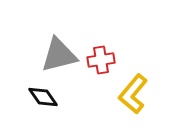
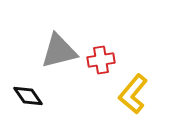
gray triangle: moved 4 px up
black diamond: moved 15 px left, 1 px up
